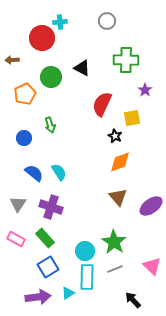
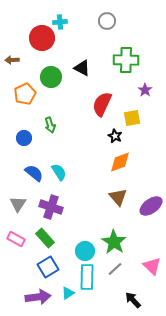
gray line: rotated 21 degrees counterclockwise
